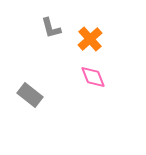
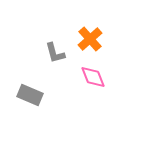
gray L-shape: moved 4 px right, 25 px down
gray rectangle: rotated 15 degrees counterclockwise
